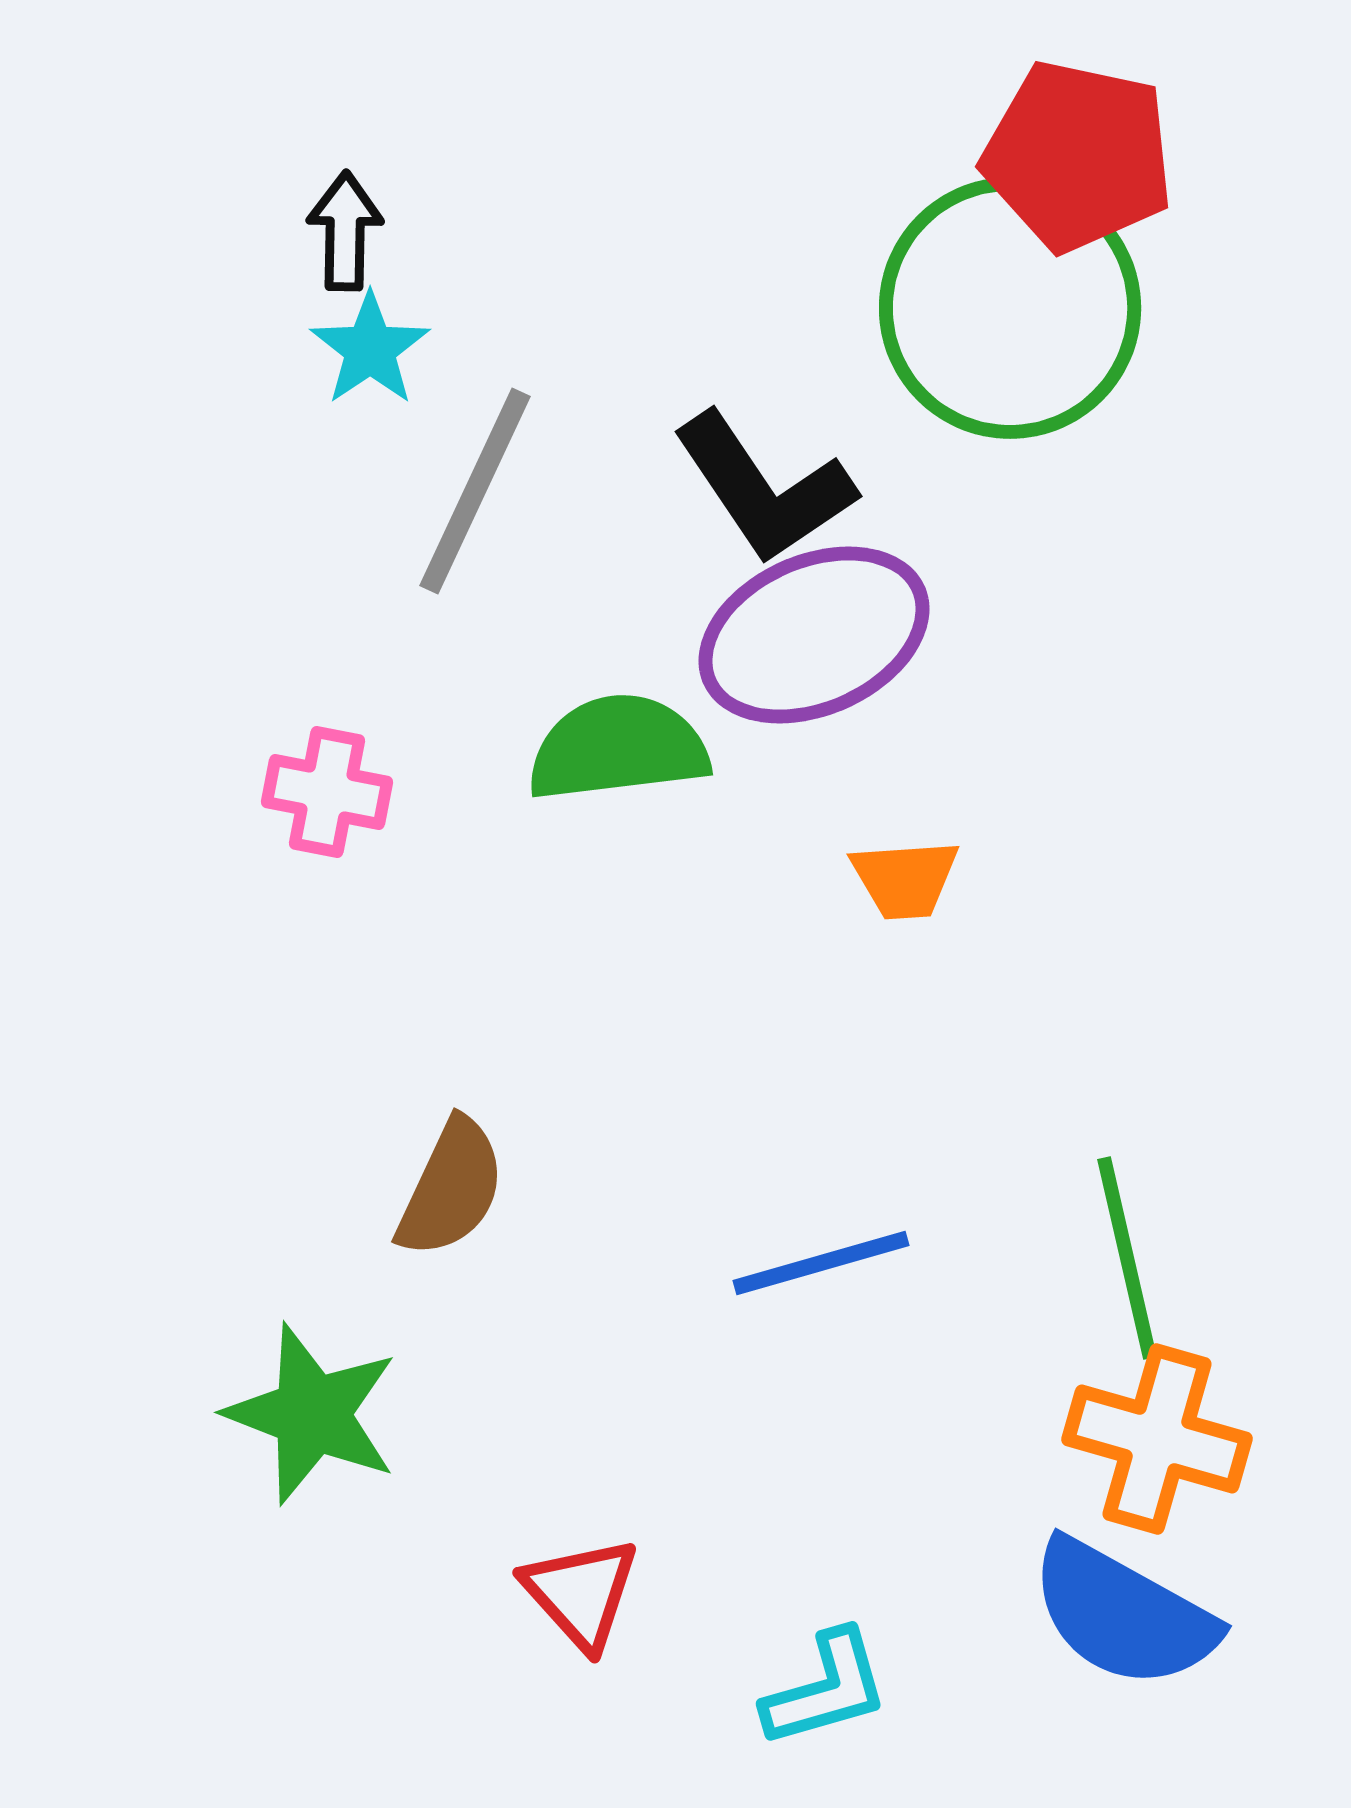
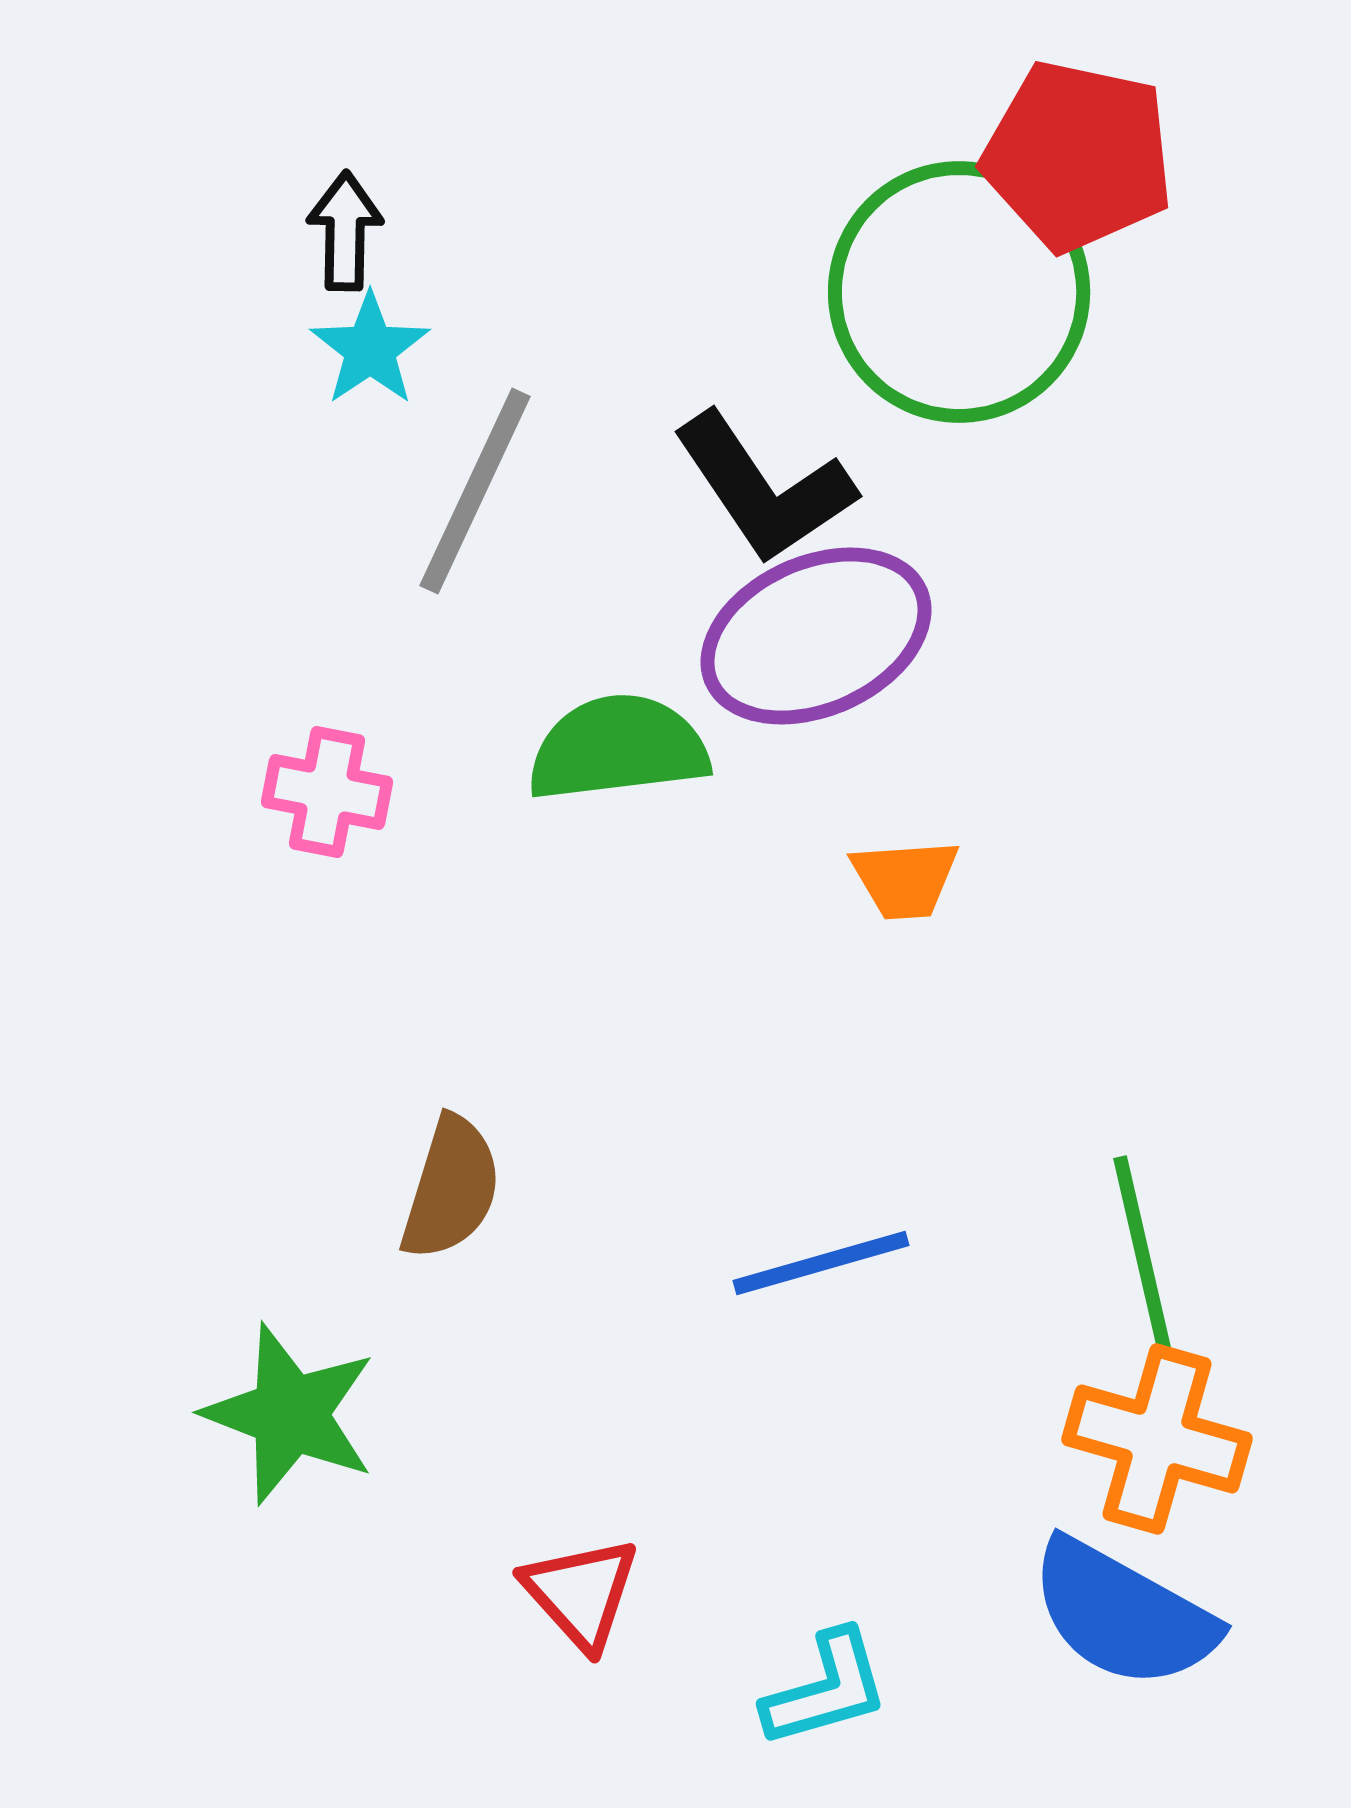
green circle: moved 51 px left, 16 px up
purple ellipse: moved 2 px right, 1 px down
brown semicircle: rotated 8 degrees counterclockwise
green line: moved 16 px right, 1 px up
green star: moved 22 px left
